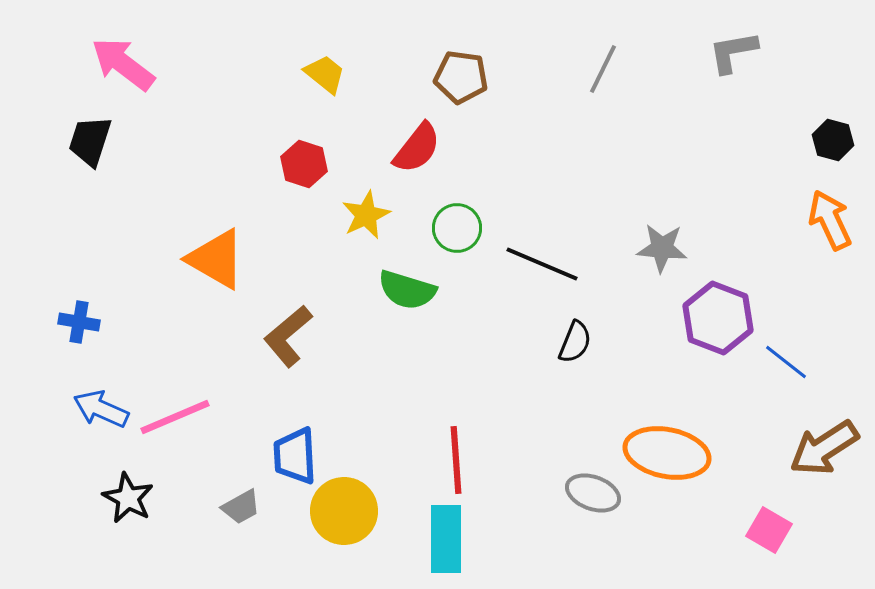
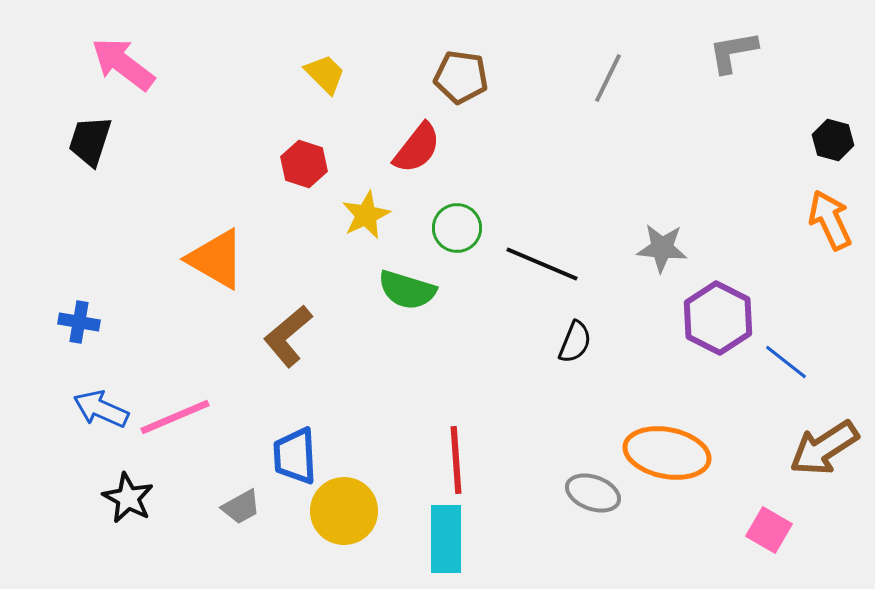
gray line: moved 5 px right, 9 px down
yellow trapezoid: rotated 6 degrees clockwise
purple hexagon: rotated 6 degrees clockwise
